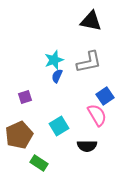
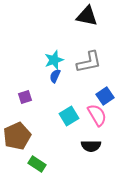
black triangle: moved 4 px left, 5 px up
blue semicircle: moved 2 px left
cyan square: moved 10 px right, 10 px up
brown pentagon: moved 2 px left, 1 px down
black semicircle: moved 4 px right
green rectangle: moved 2 px left, 1 px down
